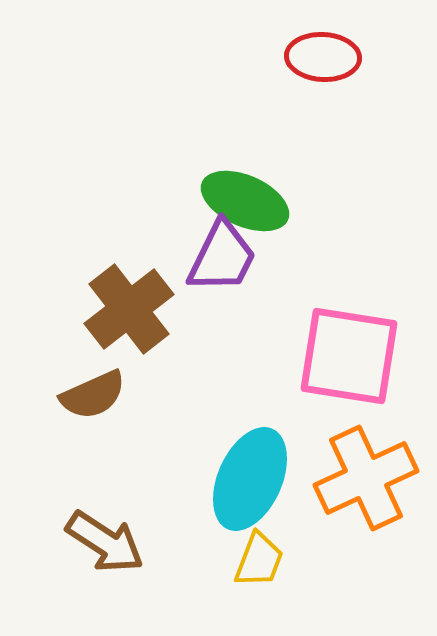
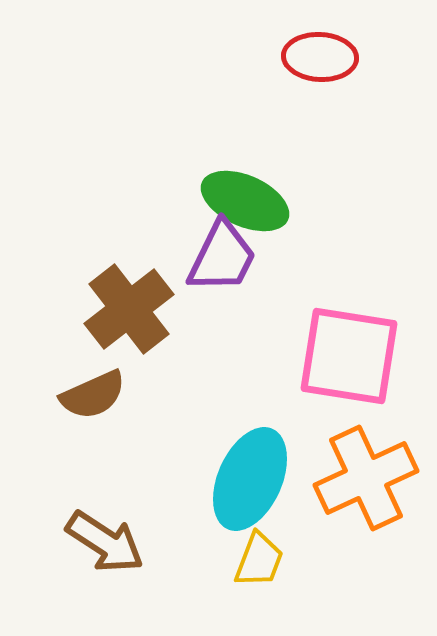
red ellipse: moved 3 px left
